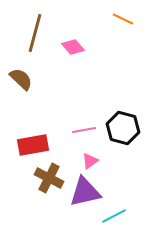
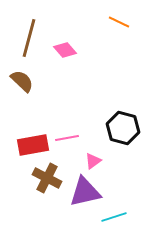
orange line: moved 4 px left, 3 px down
brown line: moved 6 px left, 5 px down
pink diamond: moved 8 px left, 3 px down
brown semicircle: moved 1 px right, 2 px down
pink line: moved 17 px left, 8 px down
pink triangle: moved 3 px right
brown cross: moved 2 px left
cyan line: moved 1 px down; rotated 10 degrees clockwise
